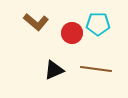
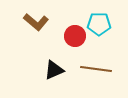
cyan pentagon: moved 1 px right
red circle: moved 3 px right, 3 px down
